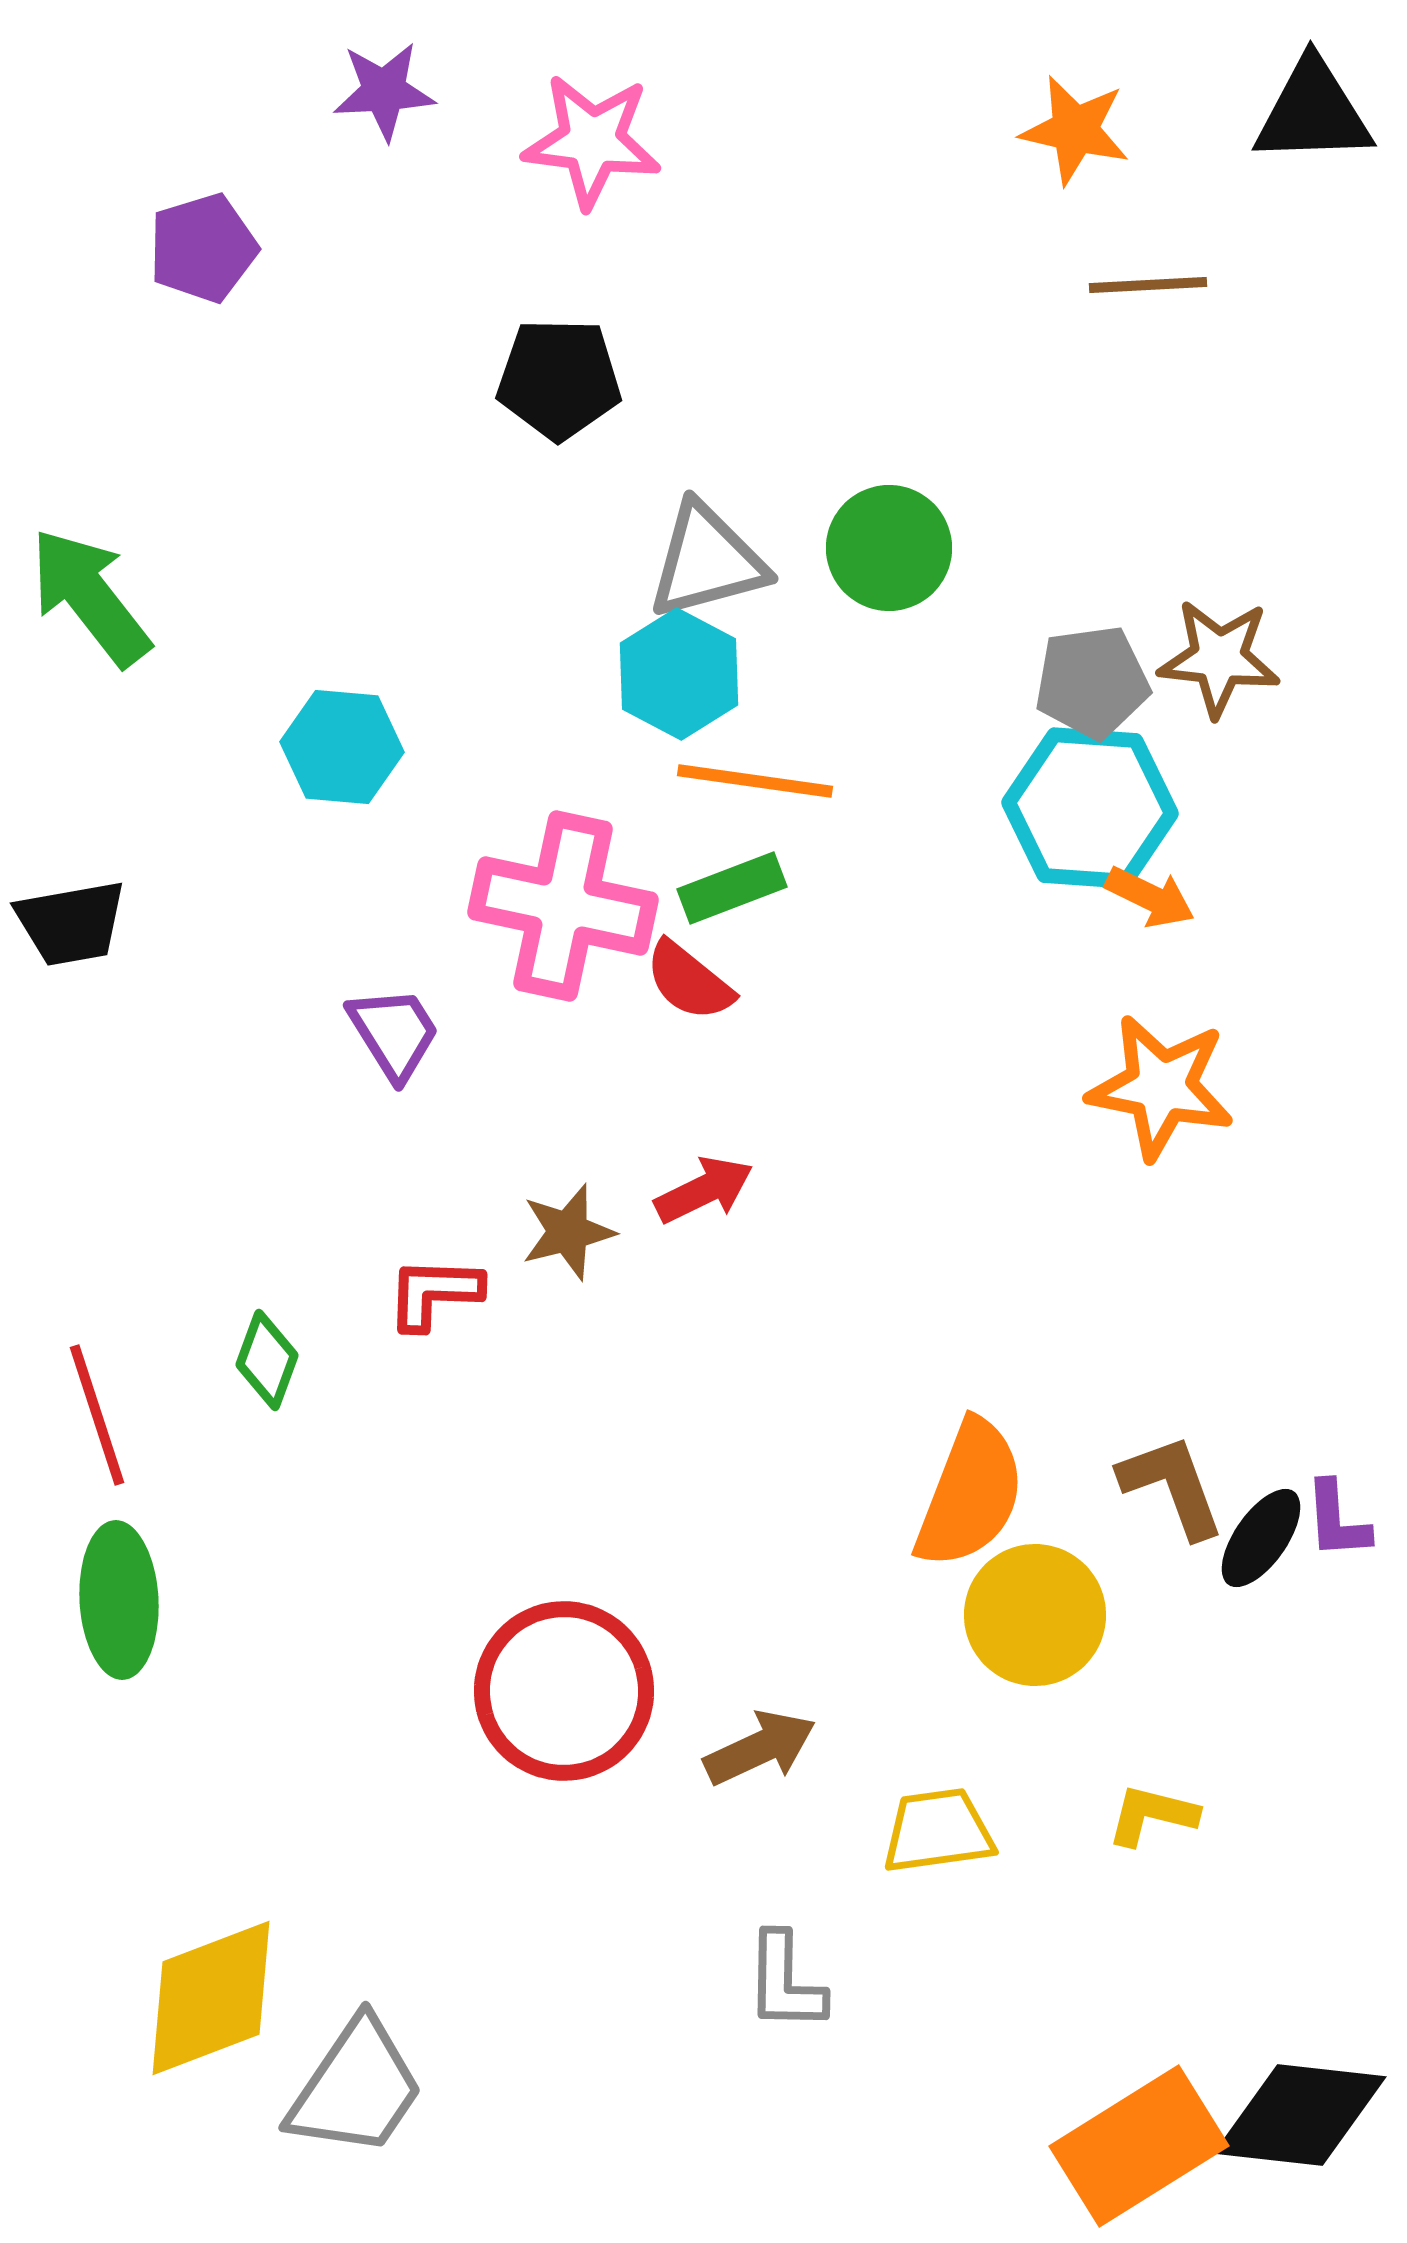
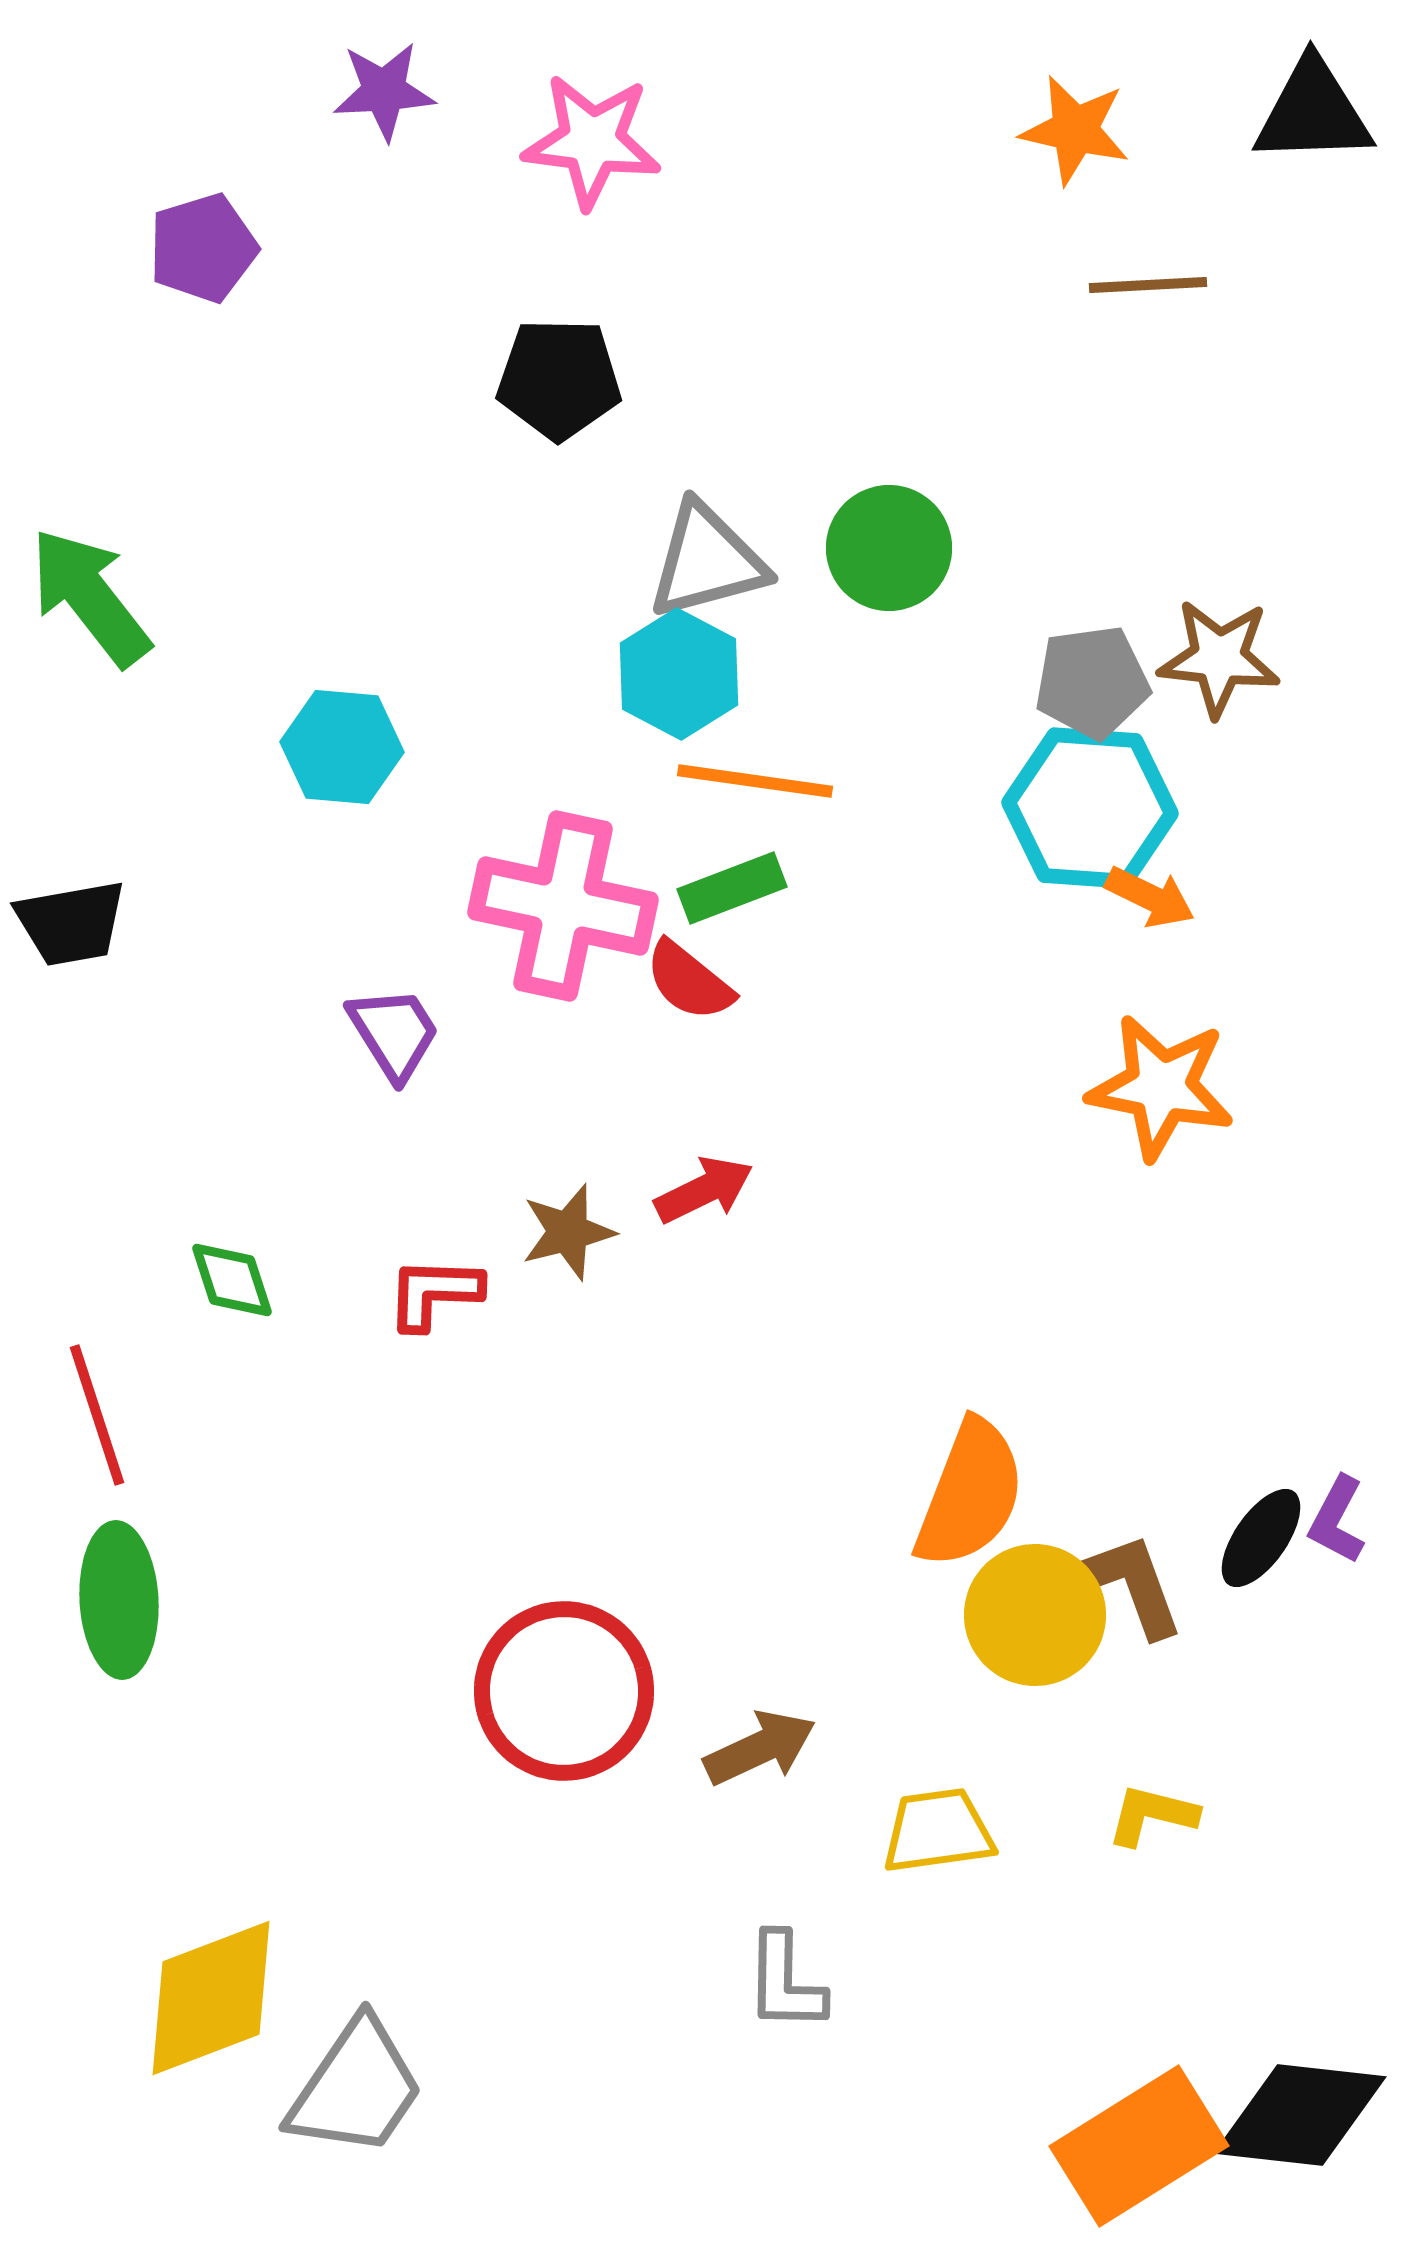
green diamond at (267, 1360): moved 35 px left, 80 px up; rotated 38 degrees counterclockwise
brown L-shape at (1172, 1486): moved 41 px left, 99 px down
purple L-shape at (1337, 1520): rotated 32 degrees clockwise
